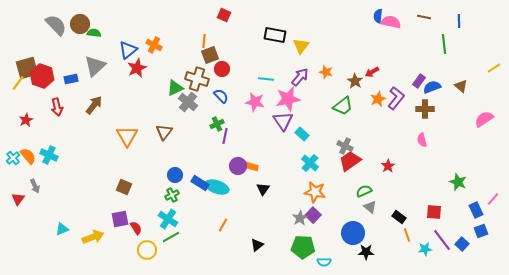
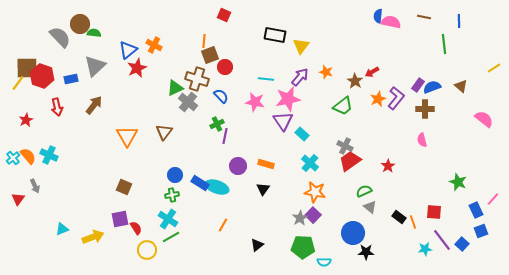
gray semicircle at (56, 25): moved 4 px right, 12 px down
brown square at (27, 68): rotated 15 degrees clockwise
red circle at (222, 69): moved 3 px right, 2 px up
purple rectangle at (419, 81): moved 1 px left, 4 px down
pink semicircle at (484, 119): rotated 72 degrees clockwise
orange rectangle at (250, 166): moved 16 px right, 2 px up
green cross at (172, 195): rotated 16 degrees clockwise
orange line at (407, 235): moved 6 px right, 13 px up
